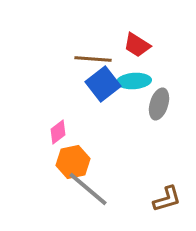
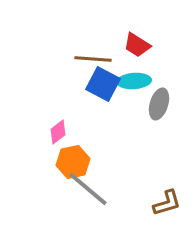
blue square: rotated 24 degrees counterclockwise
brown L-shape: moved 4 px down
